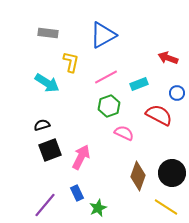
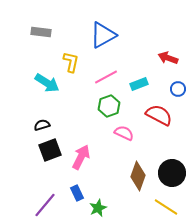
gray rectangle: moved 7 px left, 1 px up
blue circle: moved 1 px right, 4 px up
